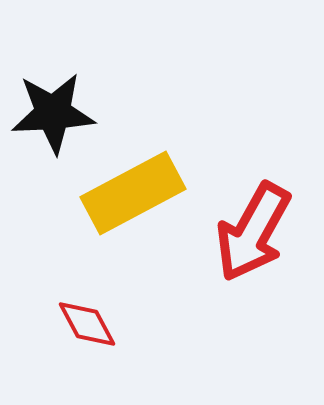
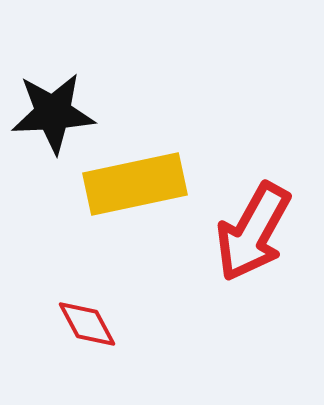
yellow rectangle: moved 2 px right, 9 px up; rotated 16 degrees clockwise
